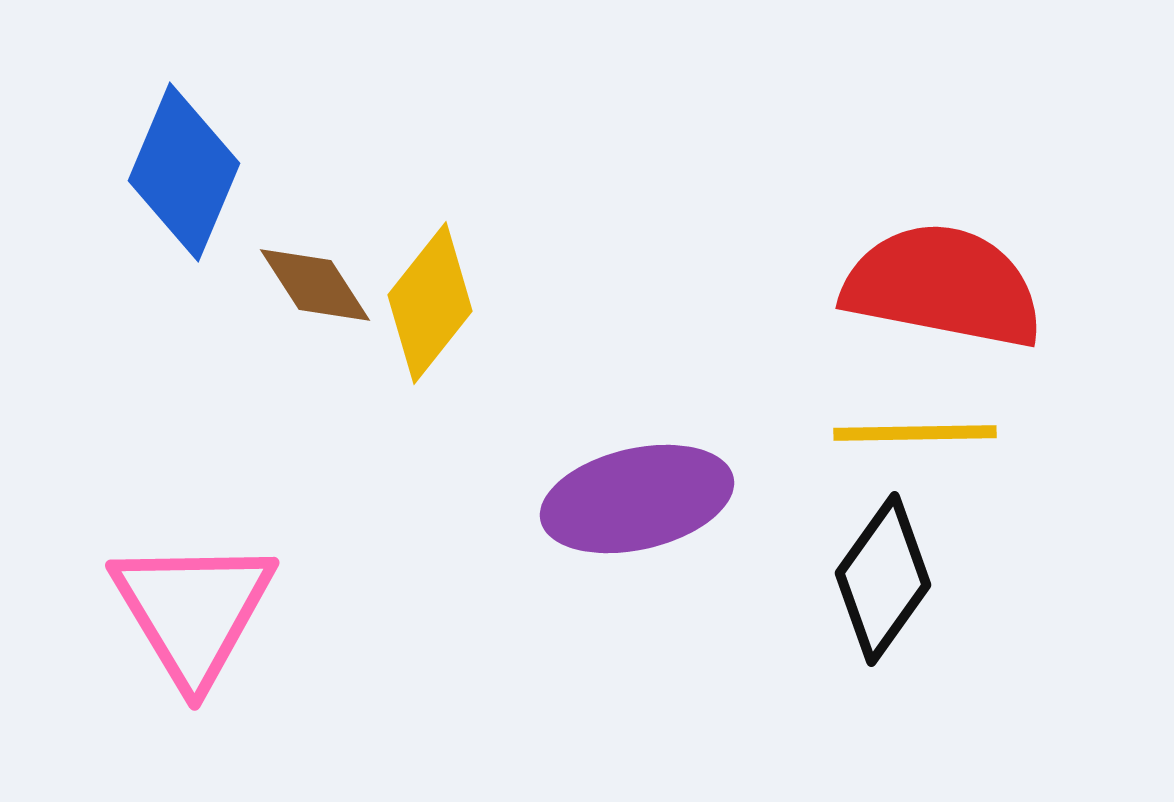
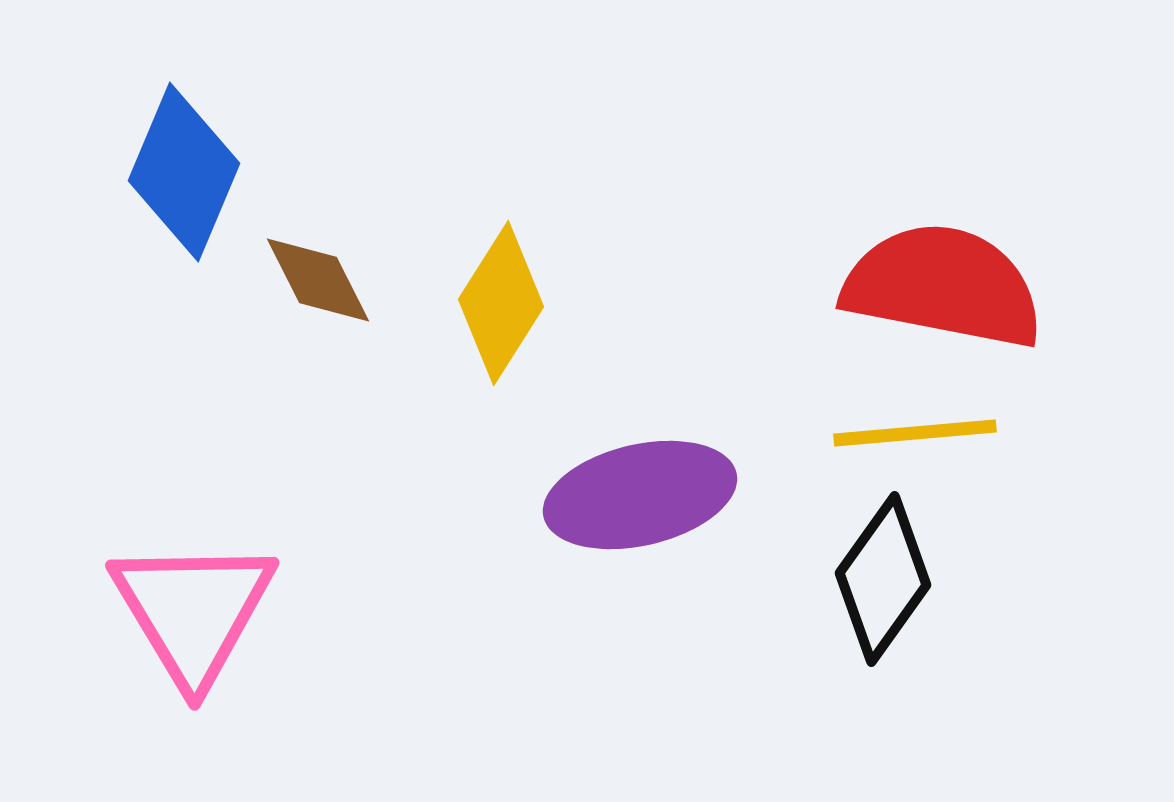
brown diamond: moved 3 px right, 5 px up; rotated 6 degrees clockwise
yellow diamond: moved 71 px right; rotated 6 degrees counterclockwise
yellow line: rotated 4 degrees counterclockwise
purple ellipse: moved 3 px right, 4 px up
